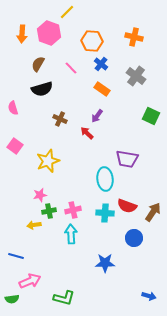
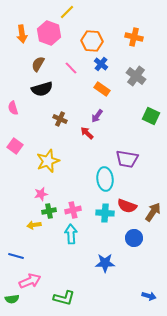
orange arrow: rotated 12 degrees counterclockwise
pink star: moved 1 px right, 1 px up
